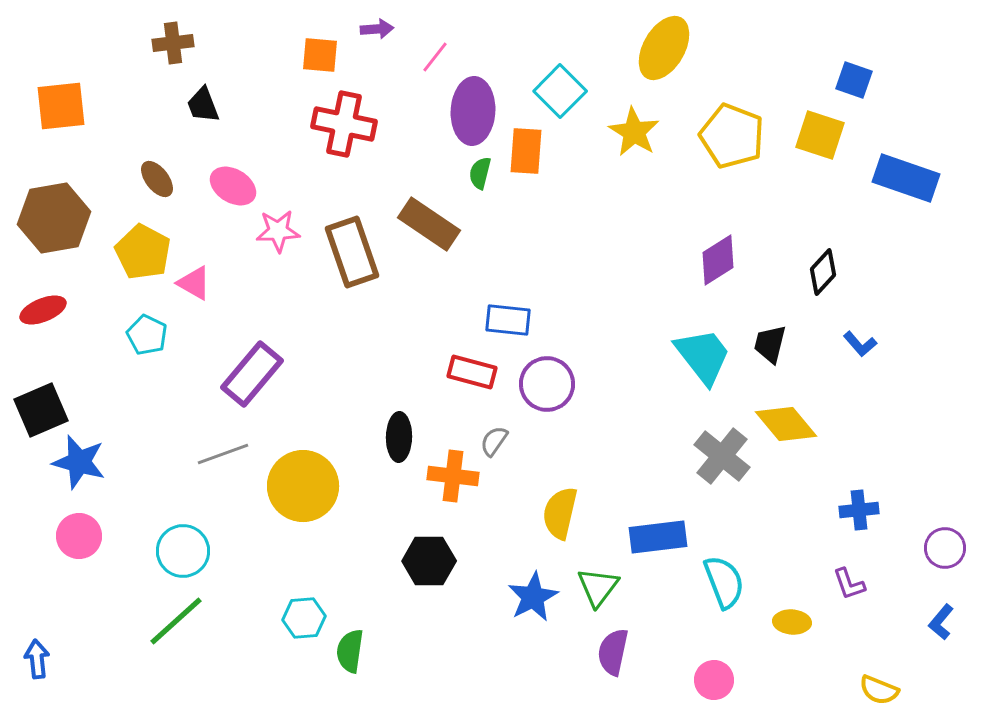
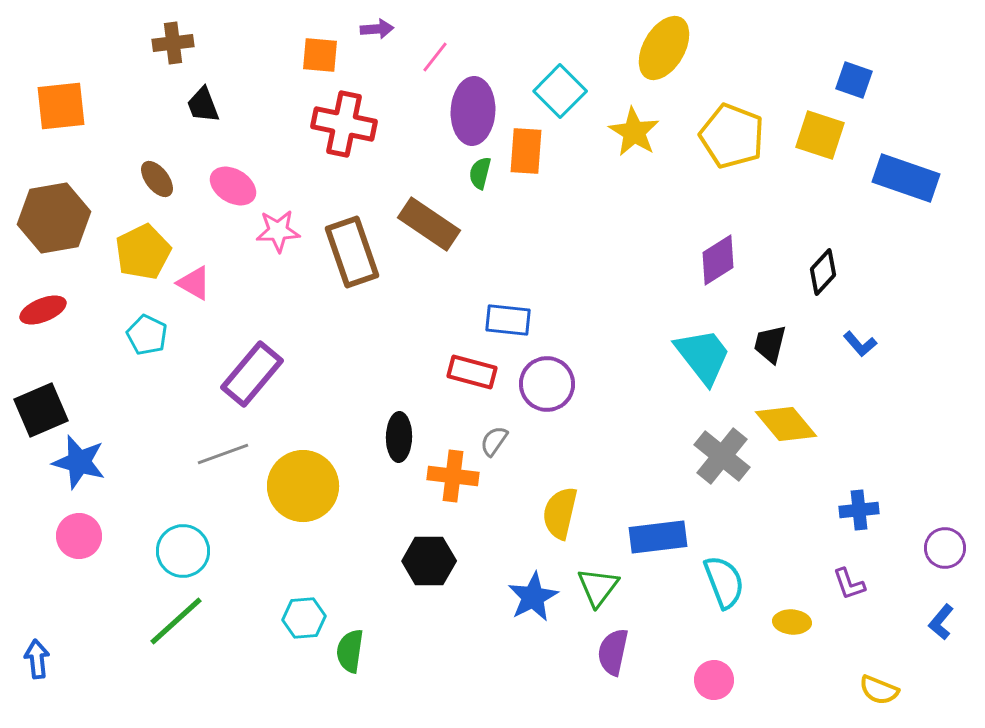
yellow pentagon at (143, 252): rotated 18 degrees clockwise
